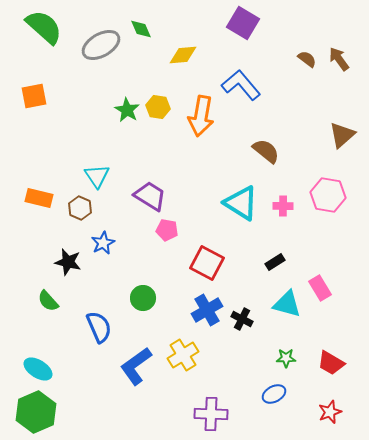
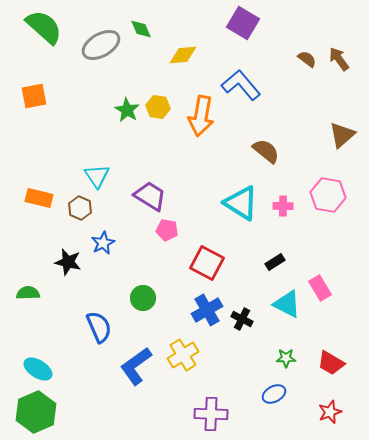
green semicircle at (48, 301): moved 20 px left, 8 px up; rotated 130 degrees clockwise
cyan triangle at (287, 304): rotated 12 degrees clockwise
